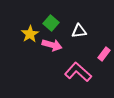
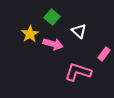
green square: moved 1 px right, 6 px up
white triangle: rotated 49 degrees clockwise
pink arrow: moved 1 px right, 1 px up
pink L-shape: rotated 24 degrees counterclockwise
